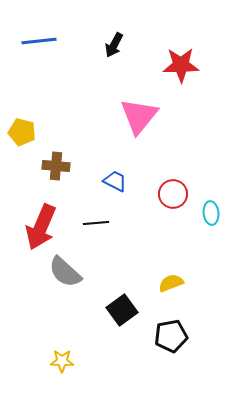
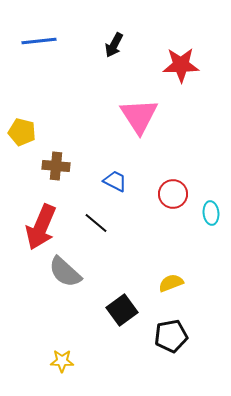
pink triangle: rotated 12 degrees counterclockwise
black line: rotated 45 degrees clockwise
